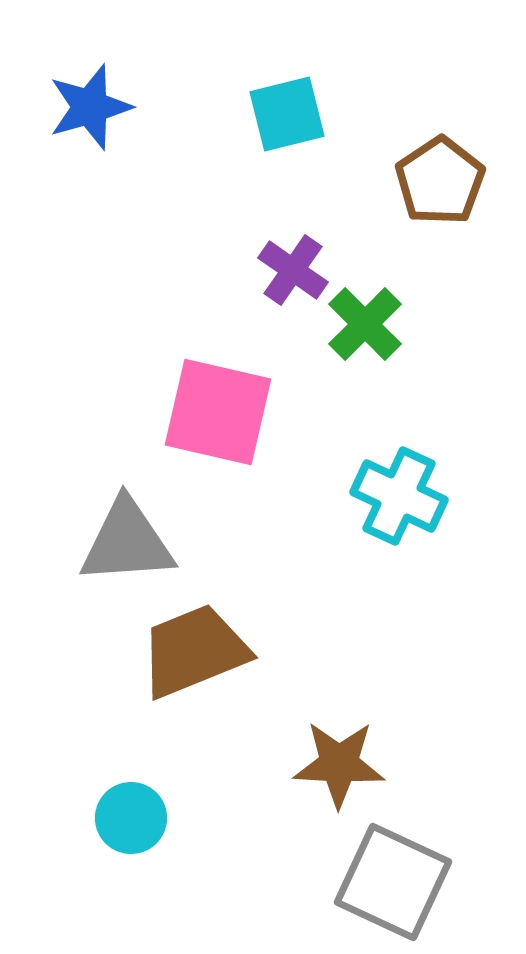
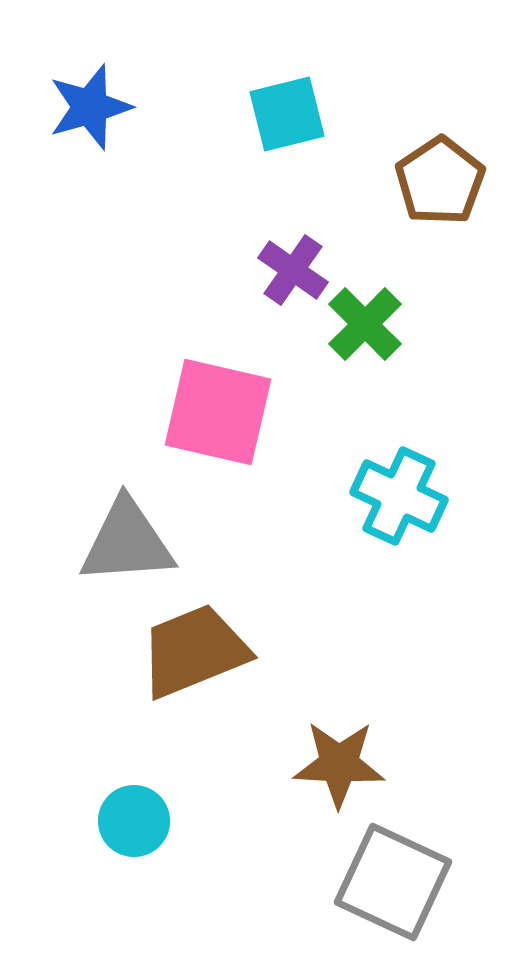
cyan circle: moved 3 px right, 3 px down
